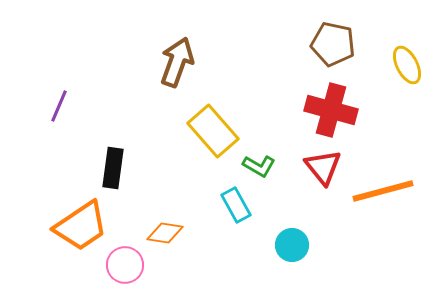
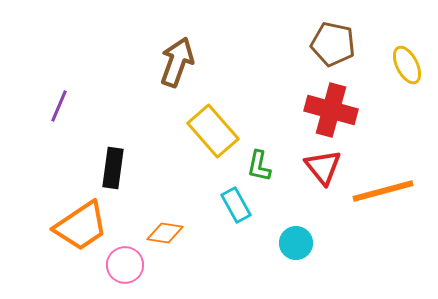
green L-shape: rotated 72 degrees clockwise
cyan circle: moved 4 px right, 2 px up
